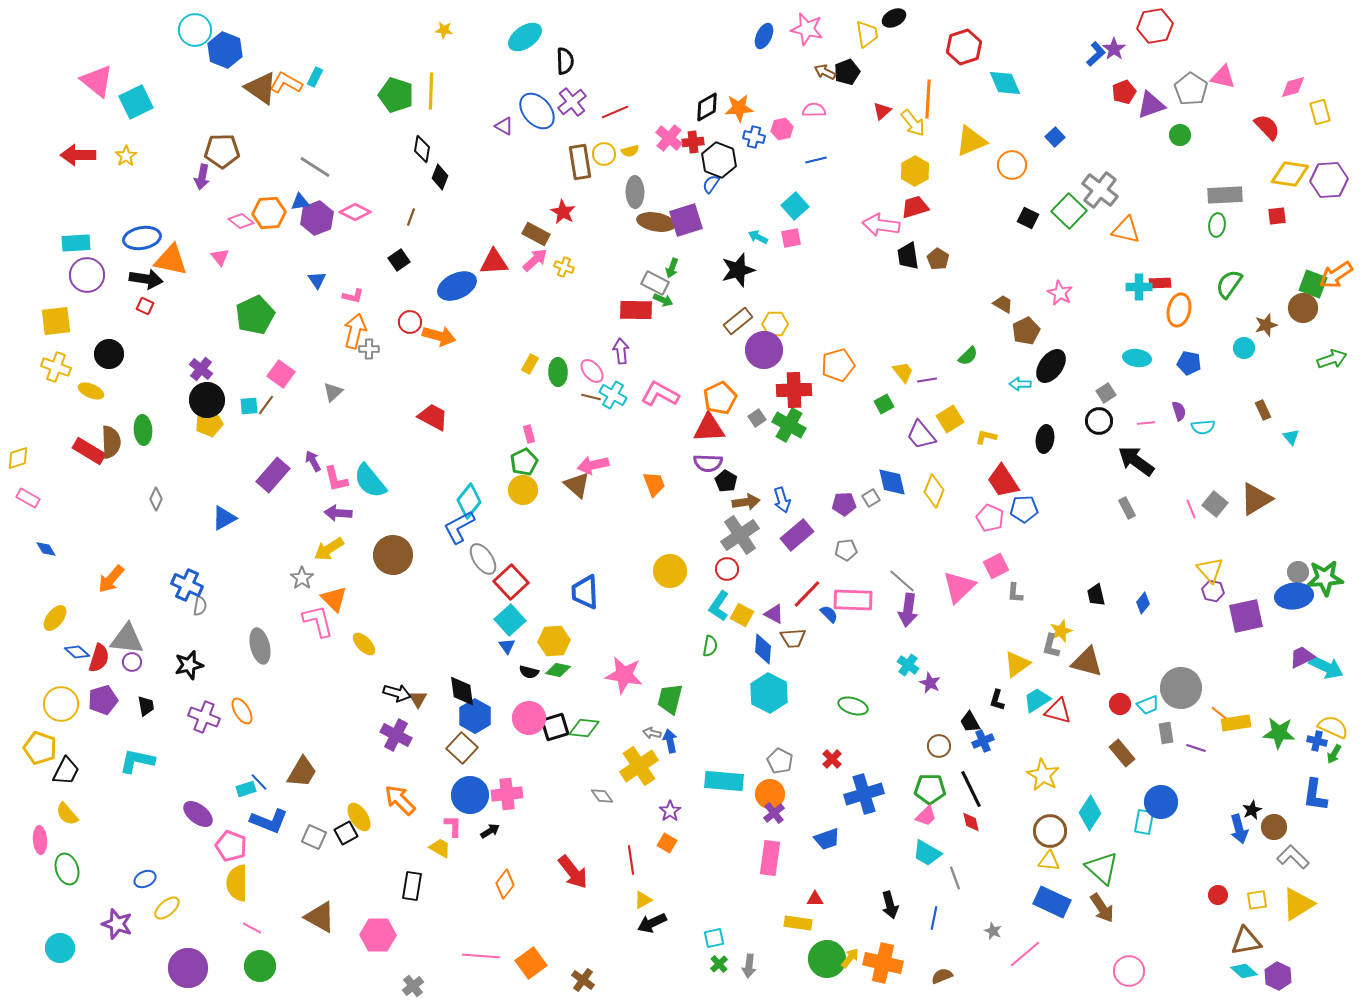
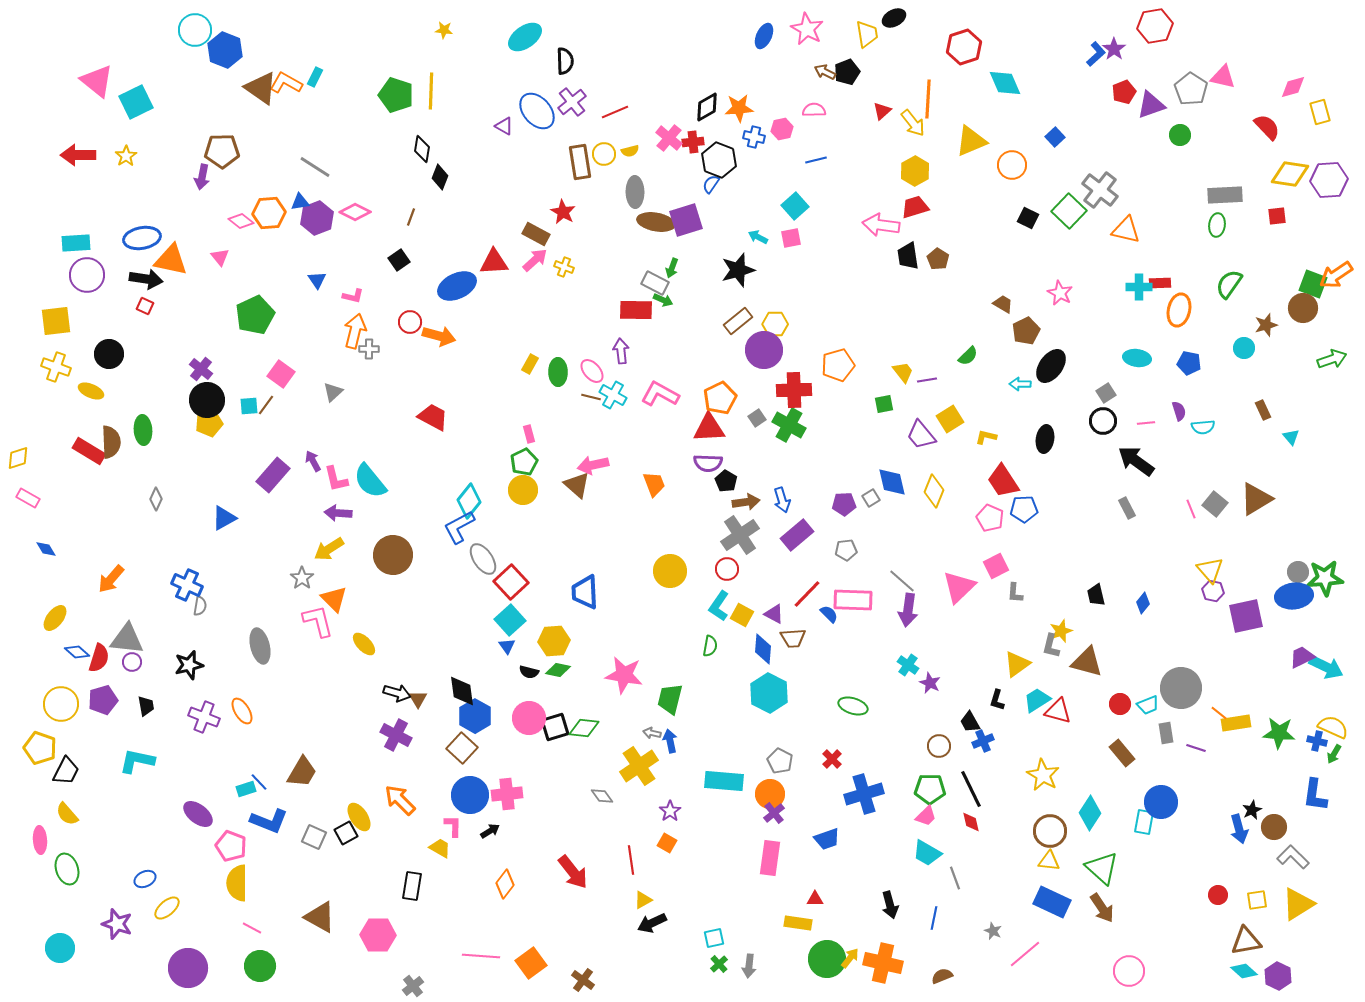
pink star at (807, 29): rotated 16 degrees clockwise
green square at (884, 404): rotated 18 degrees clockwise
black circle at (1099, 421): moved 4 px right
